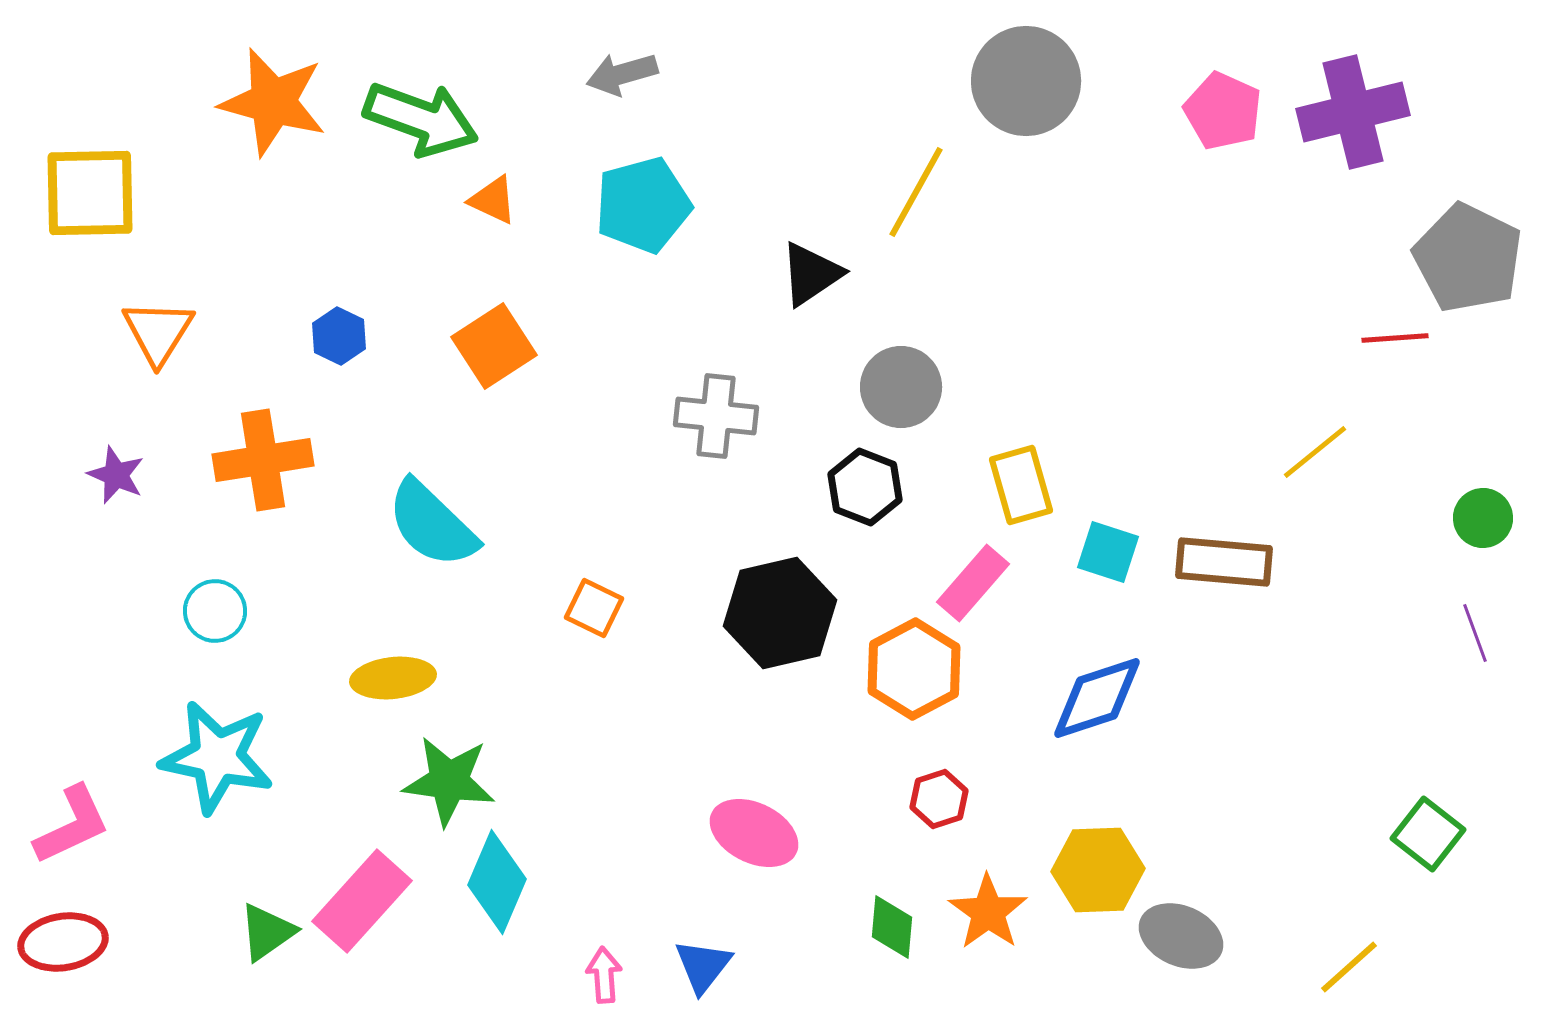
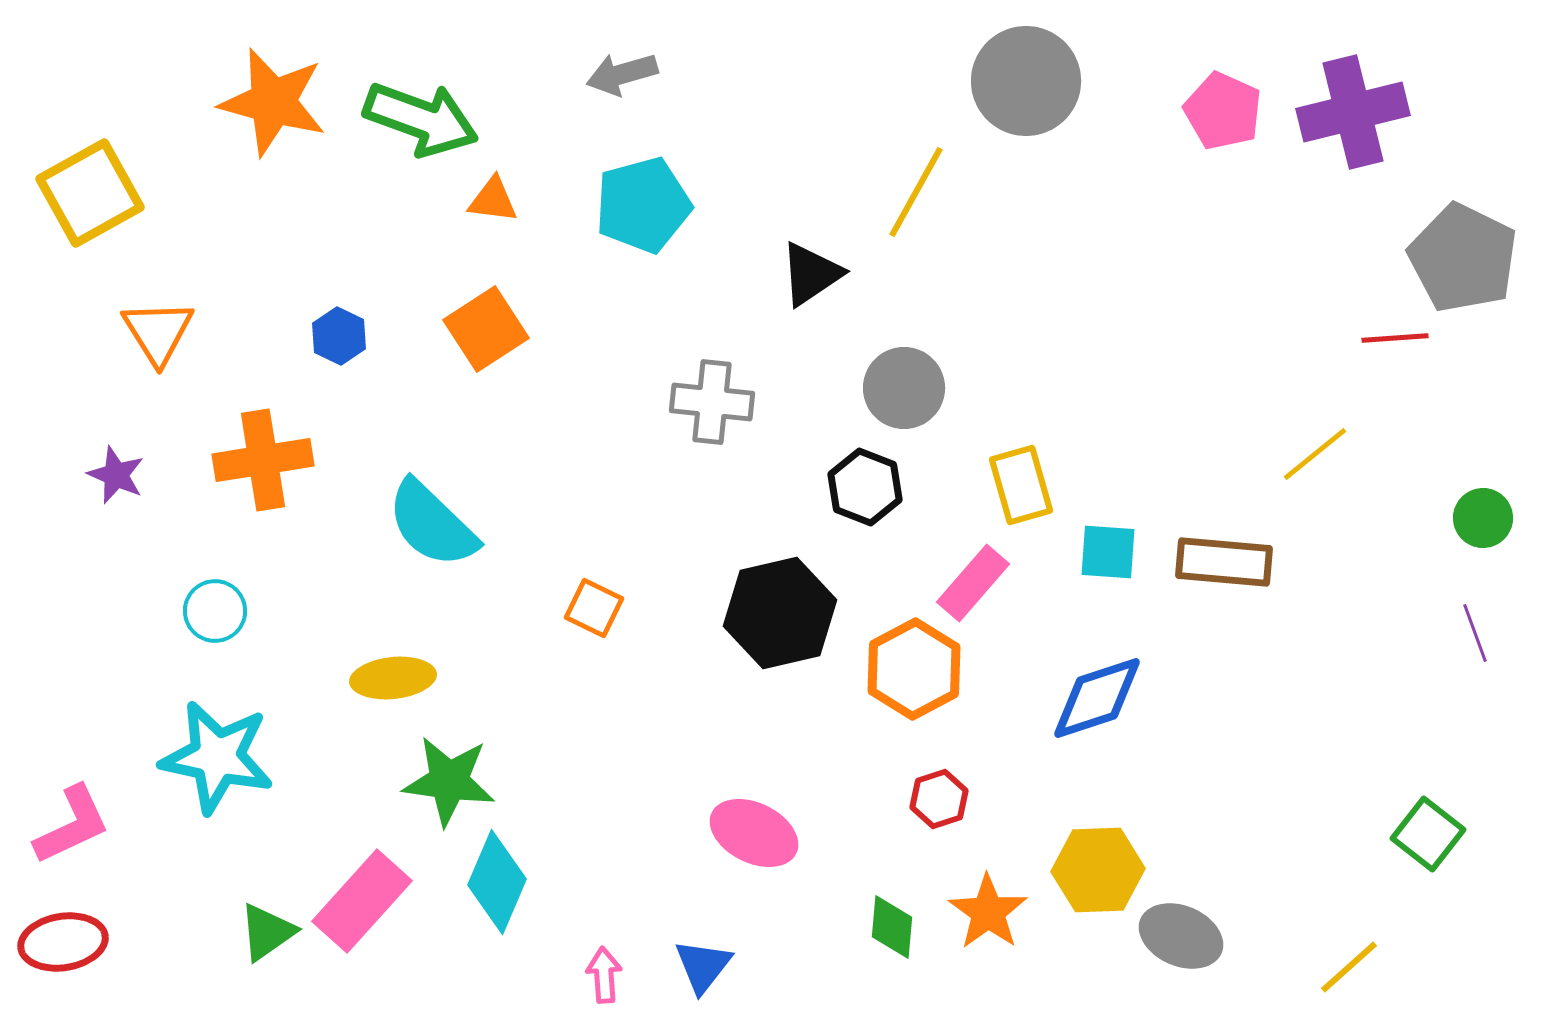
yellow square at (90, 193): rotated 28 degrees counterclockwise
orange triangle at (493, 200): rotated 18 degrees counterclockwise
gray pentagon at (1468, 258): moved 5 px left
orange triangle at (158, 332): rotated 4 degrees counterclockwise
orange square at (494, 346): moved 8 px left, 17 px up
gray circle at (901, 387): moved 3 px right, 1 px down
gray cross at (716, 416): moved 4 px left, 14 px up
yellow line at (1315, 452): moved 2 px down
cyan square at (1108, 552): rotated 14 degrees counterclockwise
